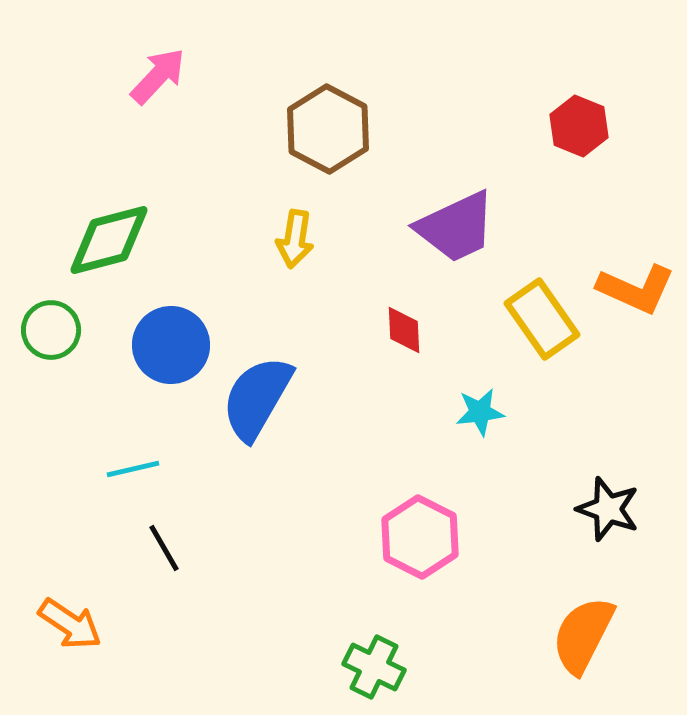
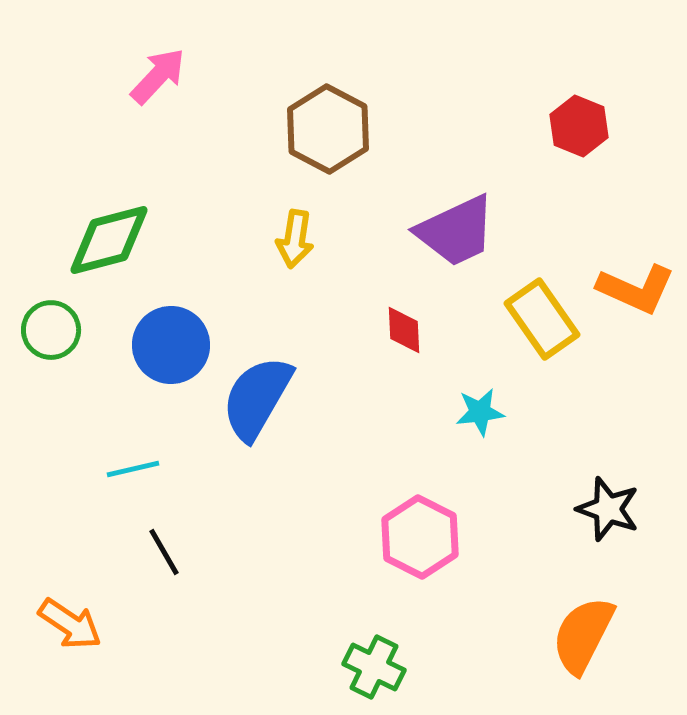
purple trapezoid: moved 4 px down
black line: moved 4 px down
